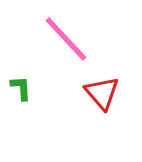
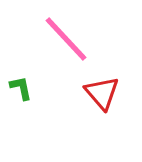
green L-shape: rotated 8 degrees counterclockwise
